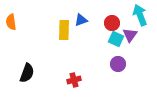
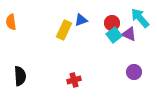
cyan arrow: moved 3 px down; rotated 20 degrees counterclockwise
yellow rectangle: rotated 24 degrees clockwise
purple triangle: moved 1 px left, 1 px up; rotated 42 degrees counterclockwise
cyan square: moved 2 px left, 4 px up; rotated 28 degrees clockwise
purple circle: moved 16 px right, 8 px down
black semicircle: moved 7 px left, 3 px down; rotated 24 degrees counterclockwise
